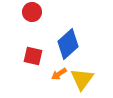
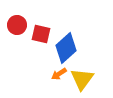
red circle: moved 15 px left, 13 px down
blue diamond: moved 2 px left, 4 px down
red square: moved 8 px right, 22 px up
